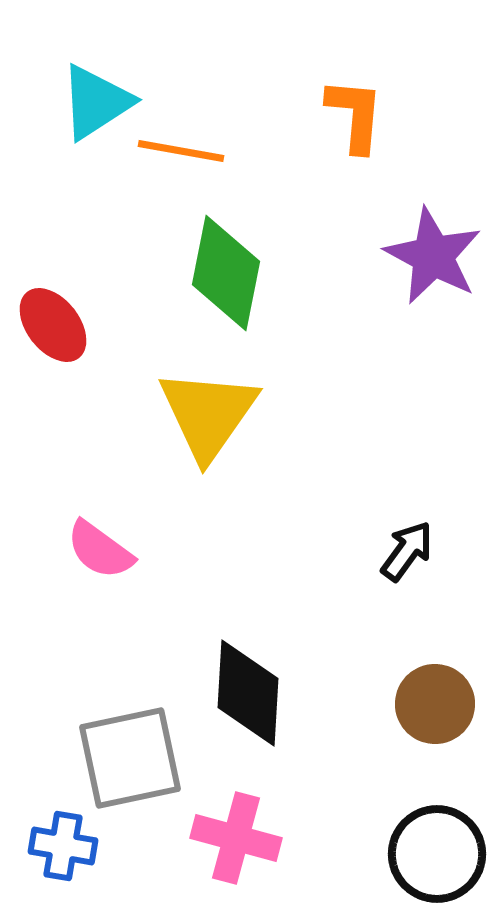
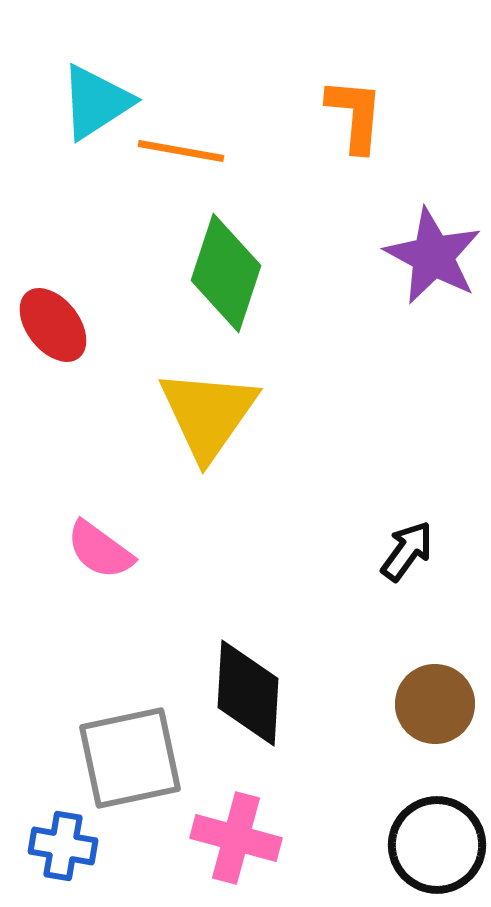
green diamond: rotated 7 degrees clockwise
black circle: moved 9 px up
